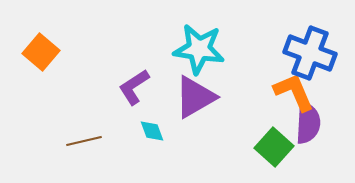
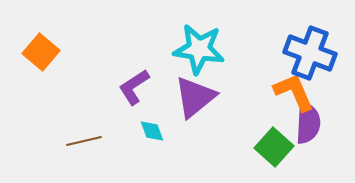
purple triangle: rotated 9 degrees counterclockwise
